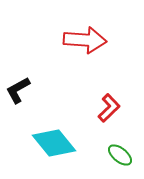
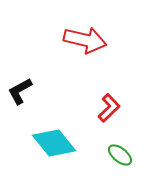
red arrow: rotated 9 degrees clockwise
black L-shape: moved 2 px right, 1 px down
